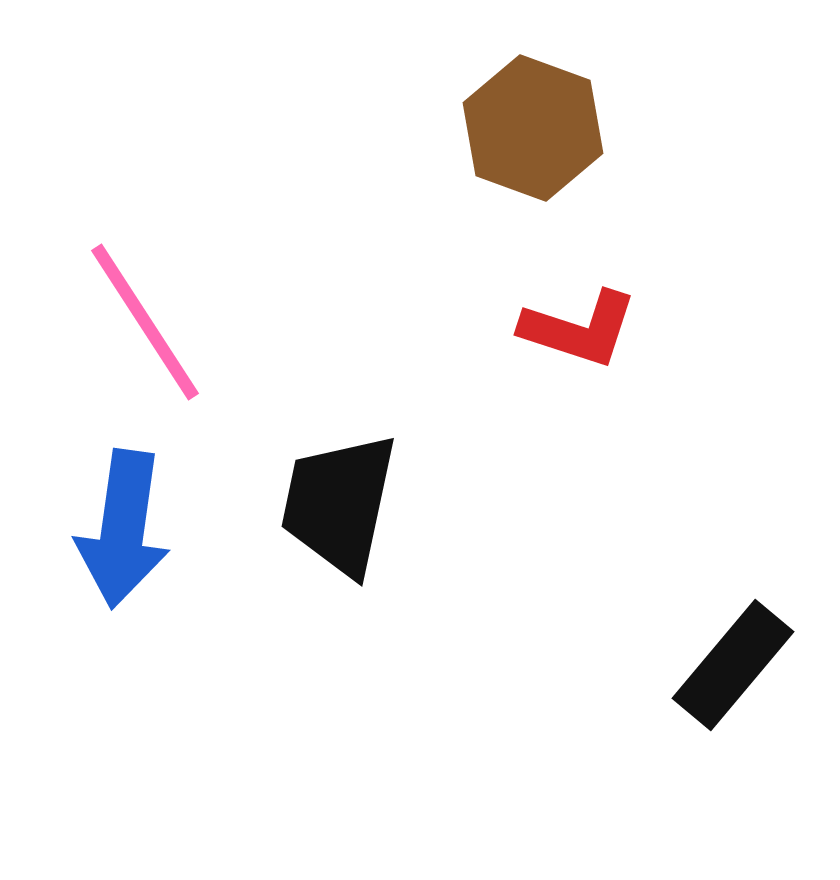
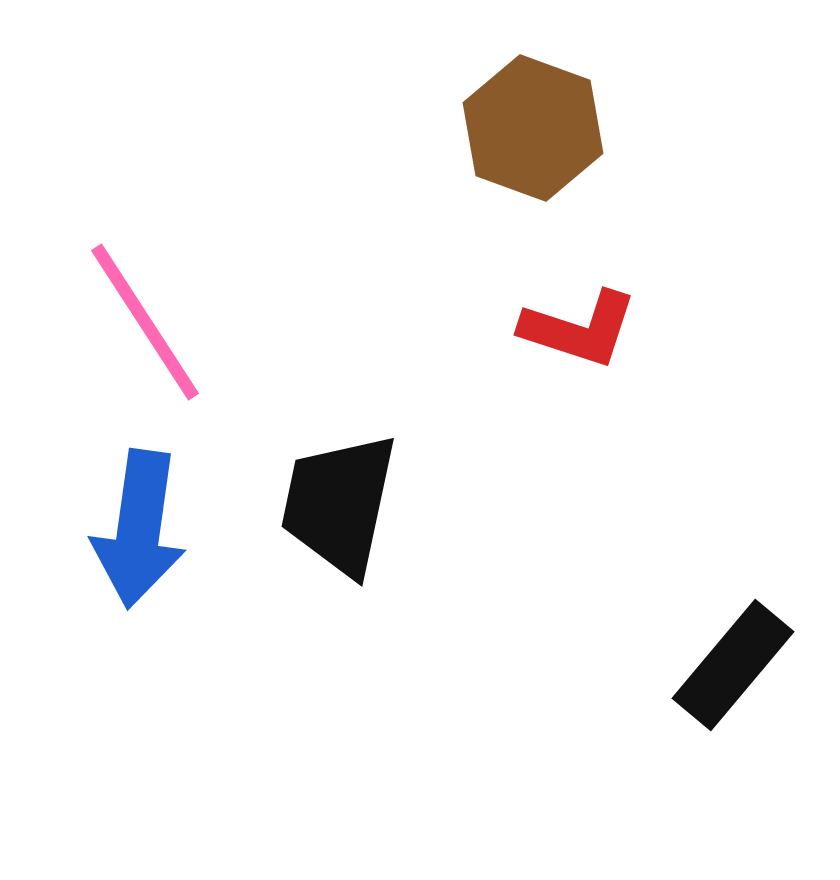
blue arrow: moved 16 px right
